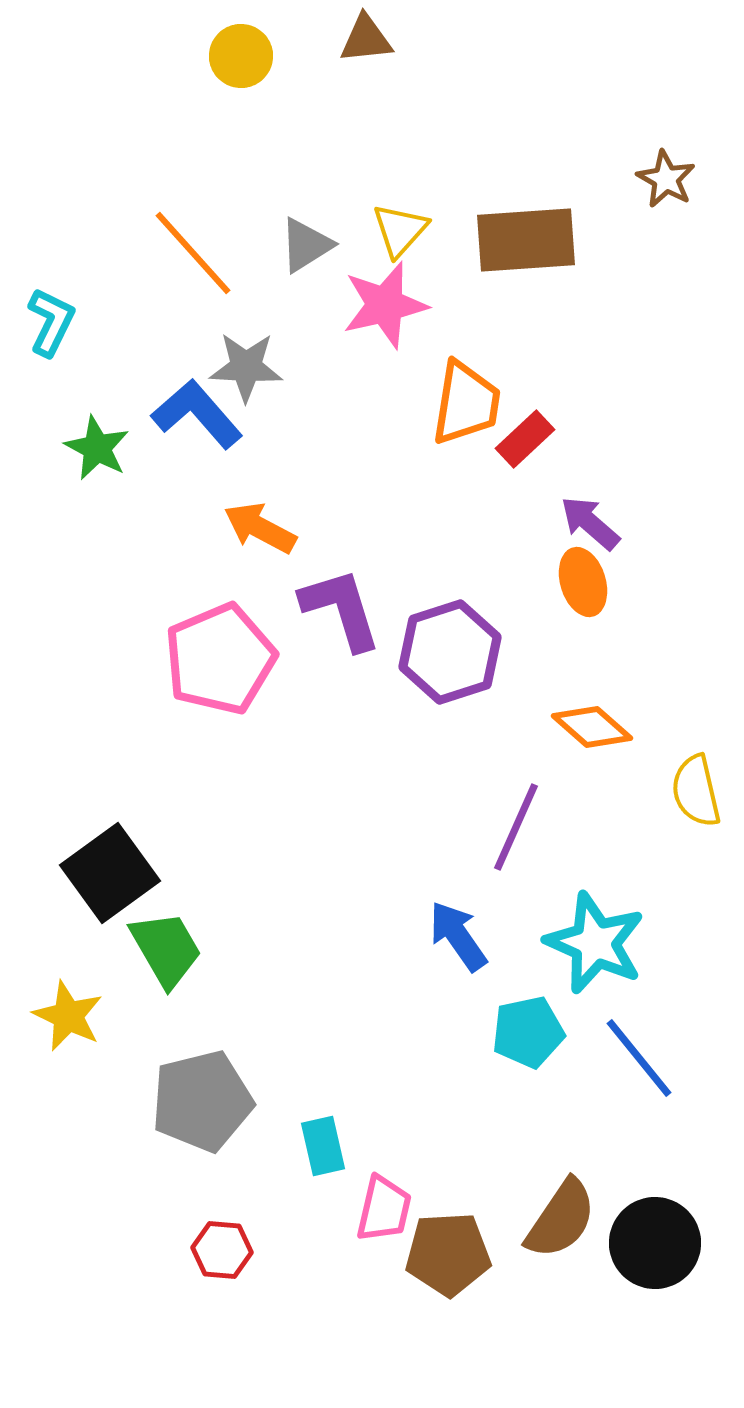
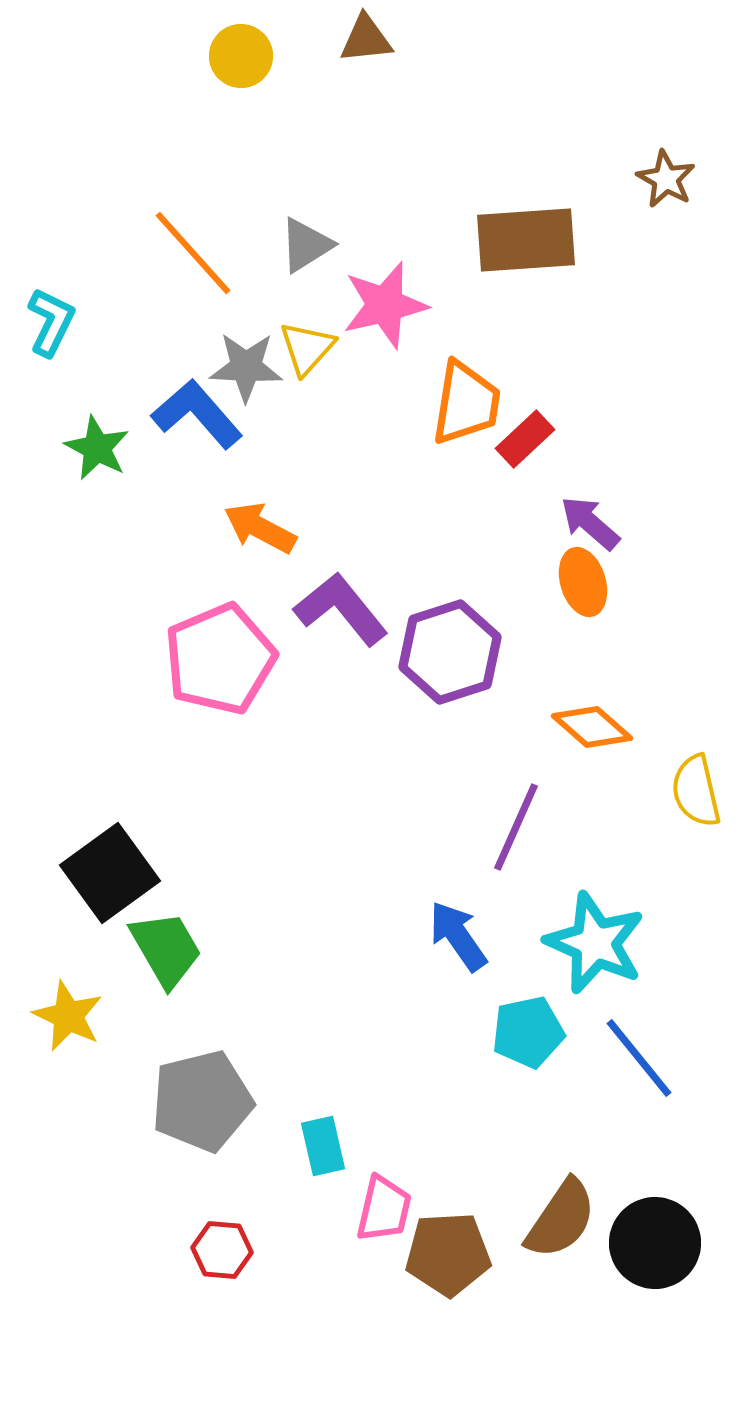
yellow triangle: moved 93 px left, 118 px down
purple L-shape: rotated 22 degrees counterclockwise
